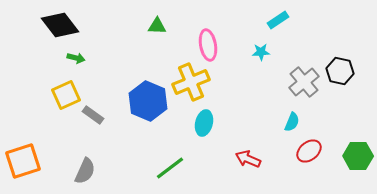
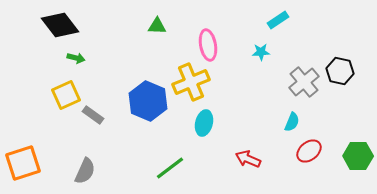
orange square: moved 2 px down
